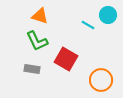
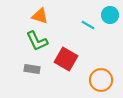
cyan circle: moved 2 px right
